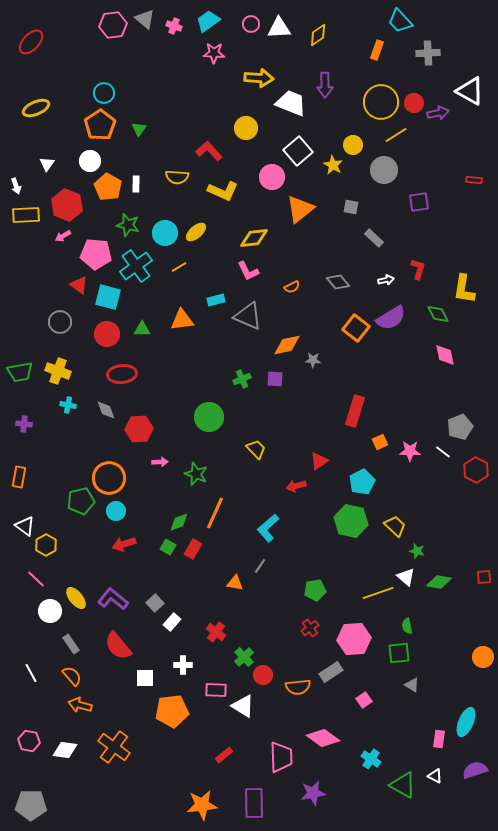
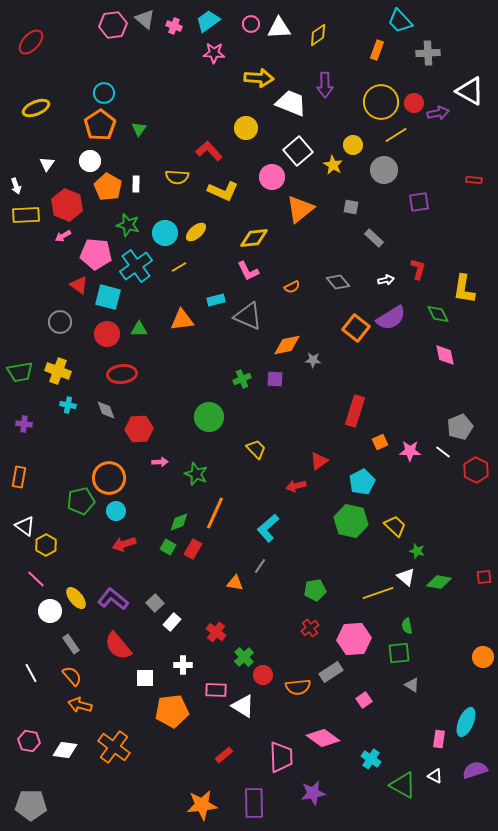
green triangle at (142, 329): moved 3 px left
